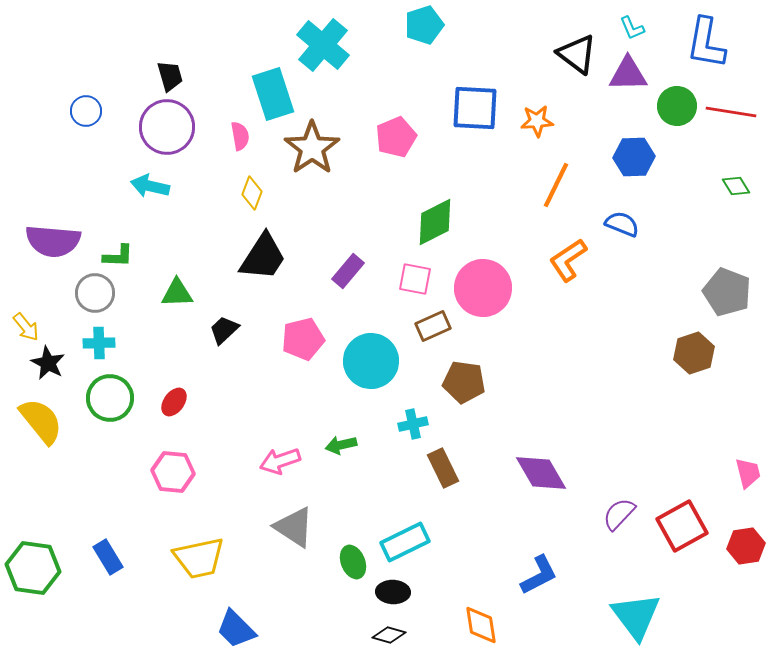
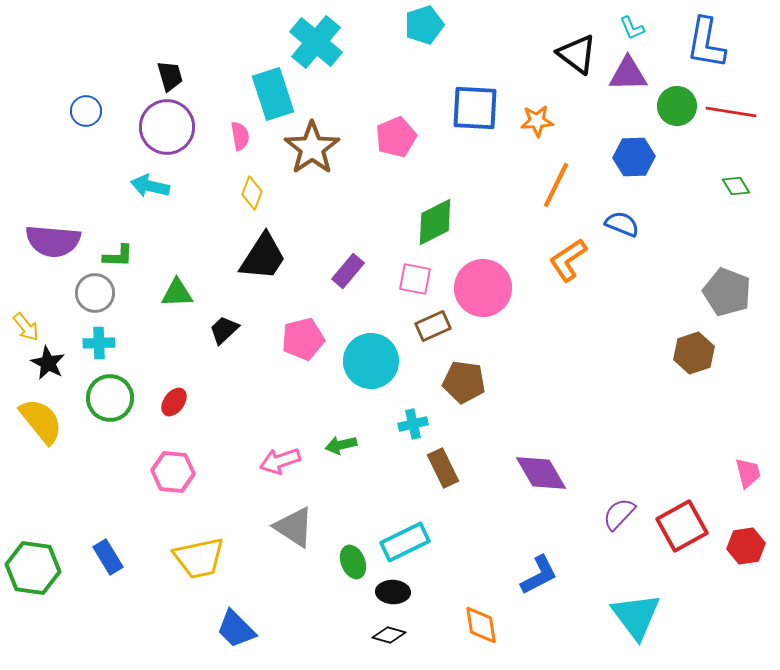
cyan cross at (323, 45): moved 7 px left, 3 px up
